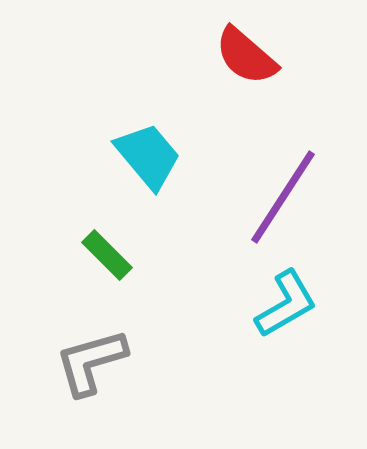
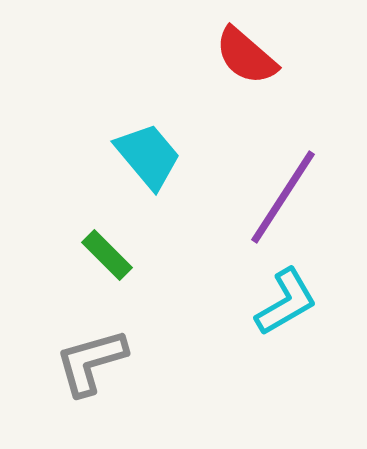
cyan L-shape: moved 2 px up
